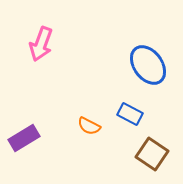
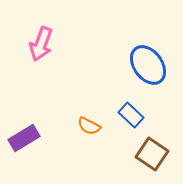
blue rectangle: moved 1 px right, 1 px down; rotated 15 degrees clockwise
